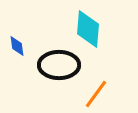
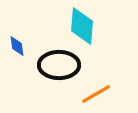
cyan diamond: moved 6 px left, 3 px up
orange line: rotated 24 degrees clockwise
